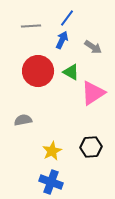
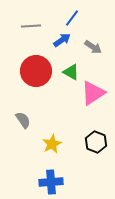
blue line: moved 5 px right
blue arrow: rotated 30 degrees clockwise
red circle: moved 2 px left
gray semicircle: rotated 66 degrees clockwise
black hexagon: moved 5 px right, 5 px up; rotated 25 degrees clockwise
yellow star: moved 7 px up
blue cross: rotated 25 degrees counterclockwise
